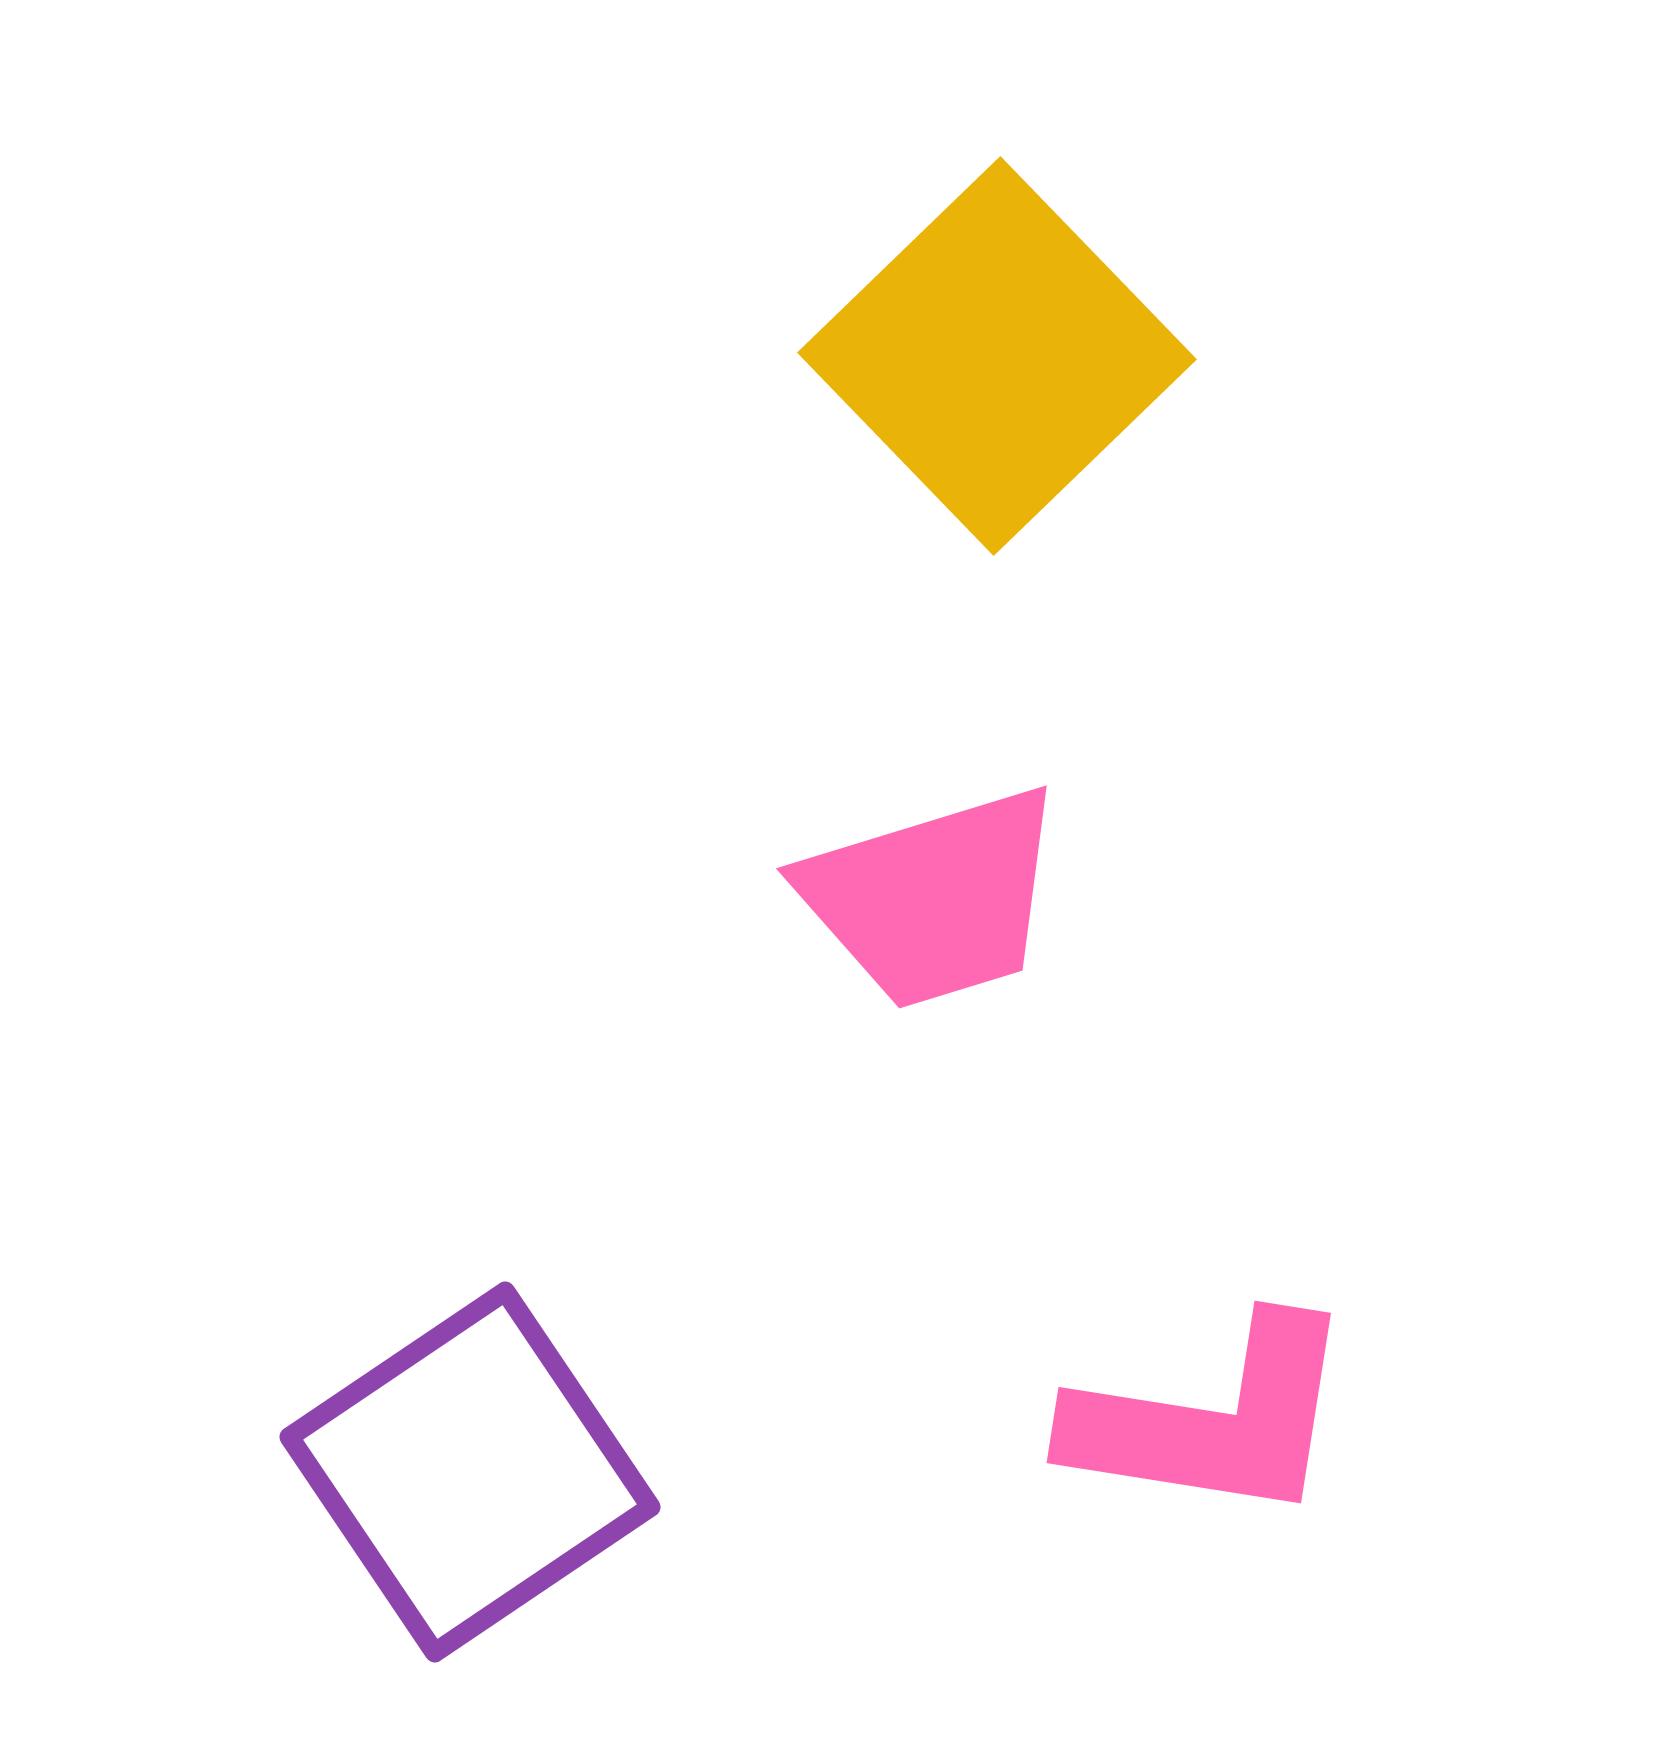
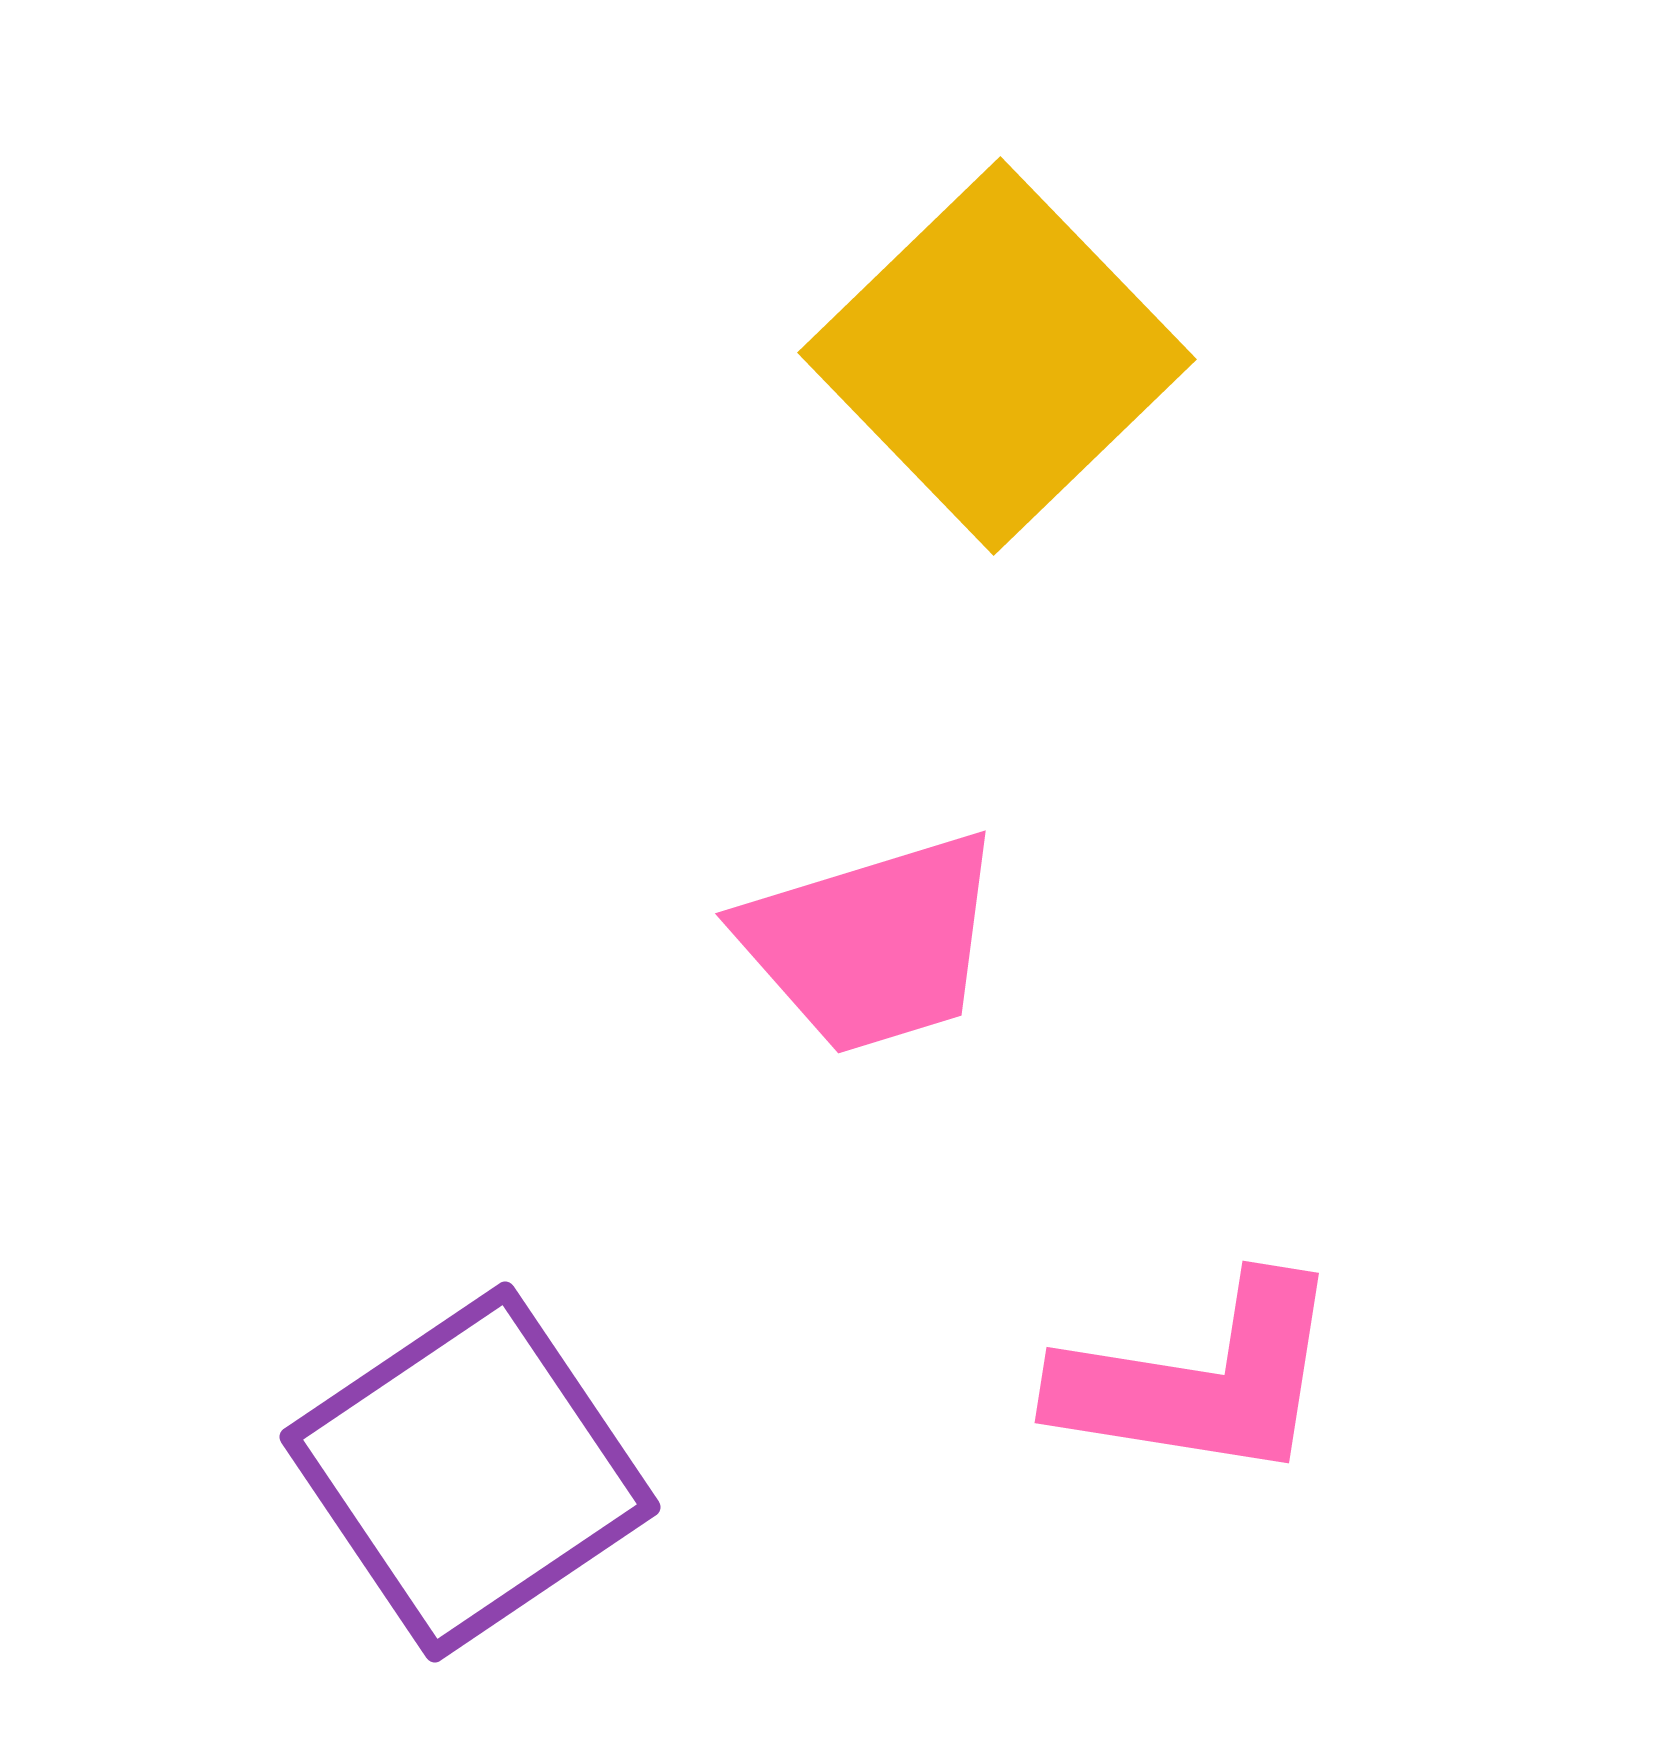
pink trapezoid: moved 61 px left, 45 px down
pink L-shape: moved 12 px left, 40 px up
